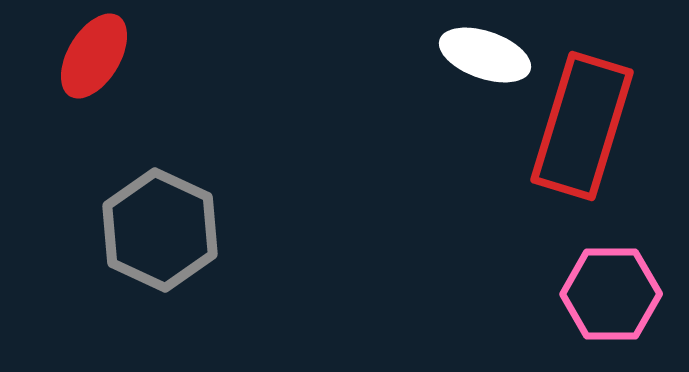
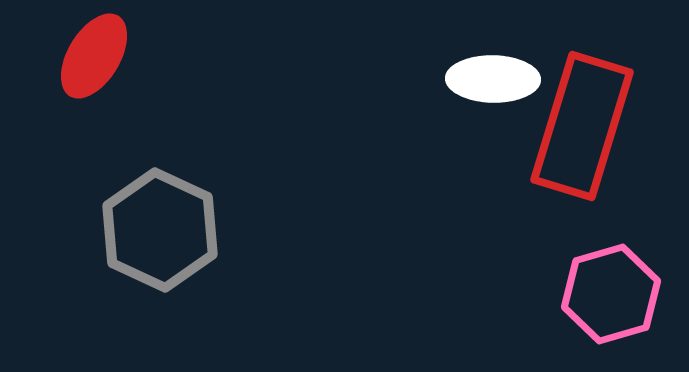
white ellipse: moved 8 px right, 24 px down; rotated 18 degrees counterclockwise
pink hexagon: rotated 16 degrees counterclockwise
